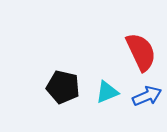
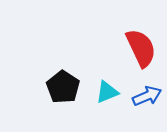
red semicircle: moved 4 px up
black pentagon: rotated 20 degrees clockwise
